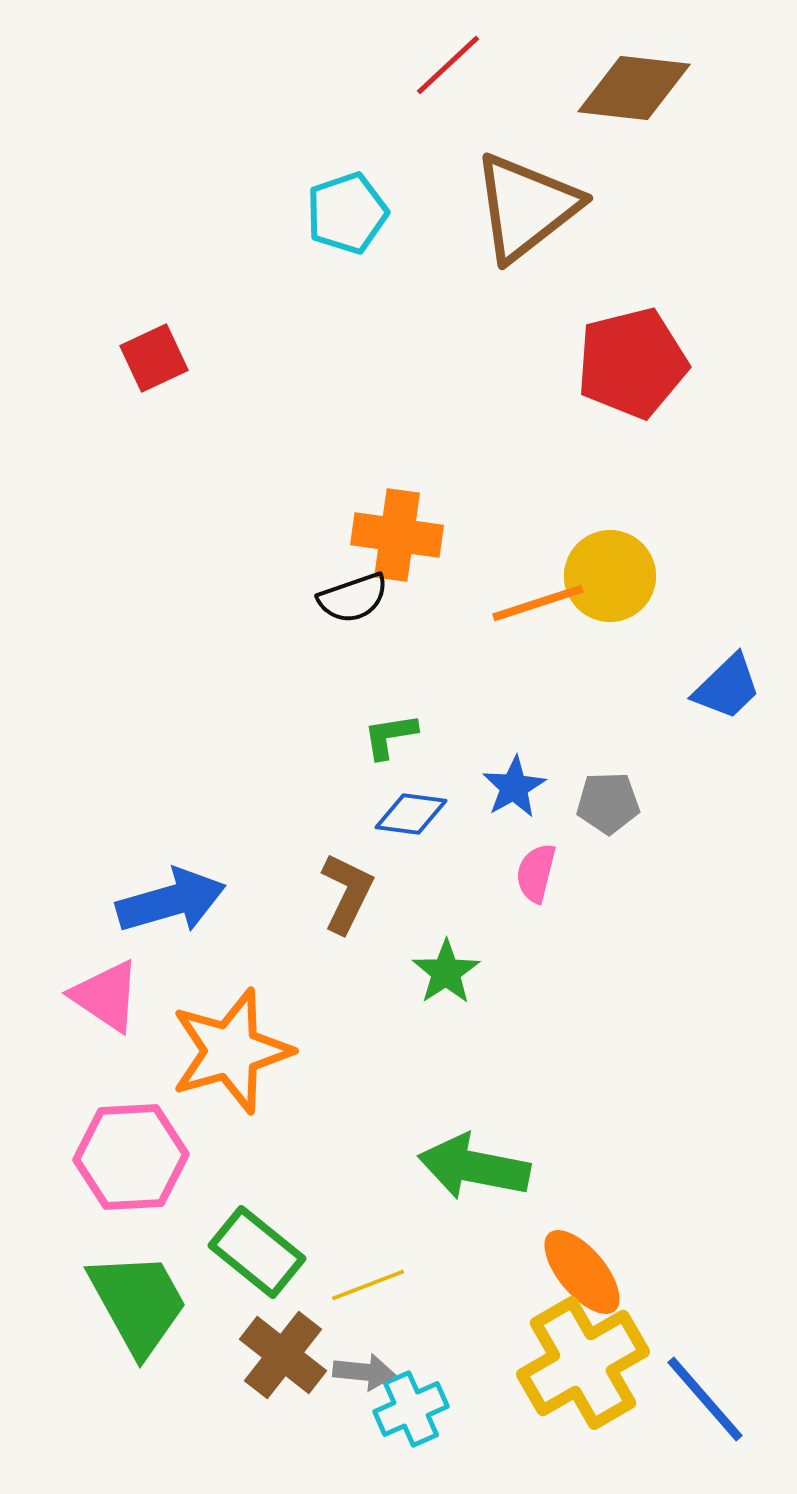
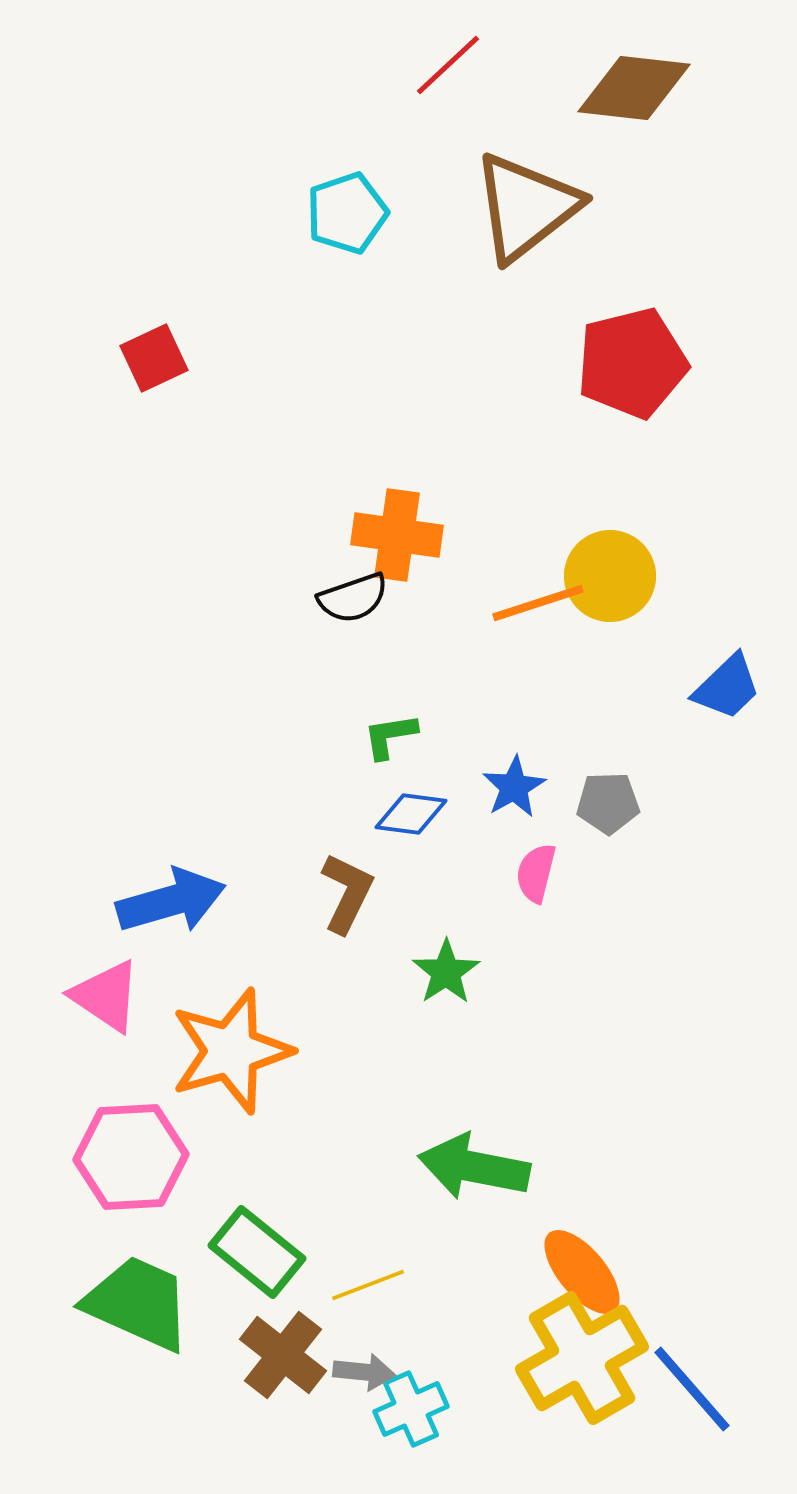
green trapezoid: rotated 37 degrees counterclockwise
yellow cross: moved 1 px left, 5 px up
blue line: moved 13 px left, 10 px up
